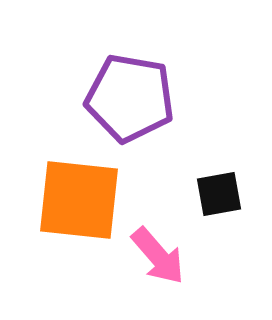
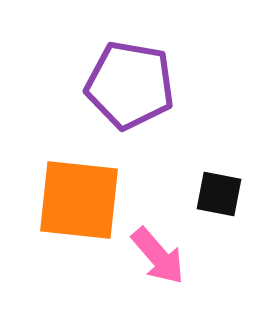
purple pentagon: moved 13 px up
black square: rotated 21 degrees clockwise
